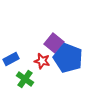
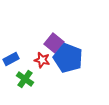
red star: moved 1 px up
